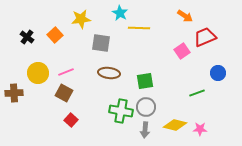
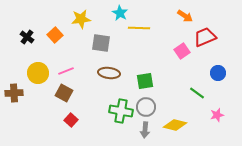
pink line: moved 1 px up
green line: rotated 56 degrees clockwise
pink star: moved 17 px right, 14 px up; rotated 16 degrees counterclockwise
